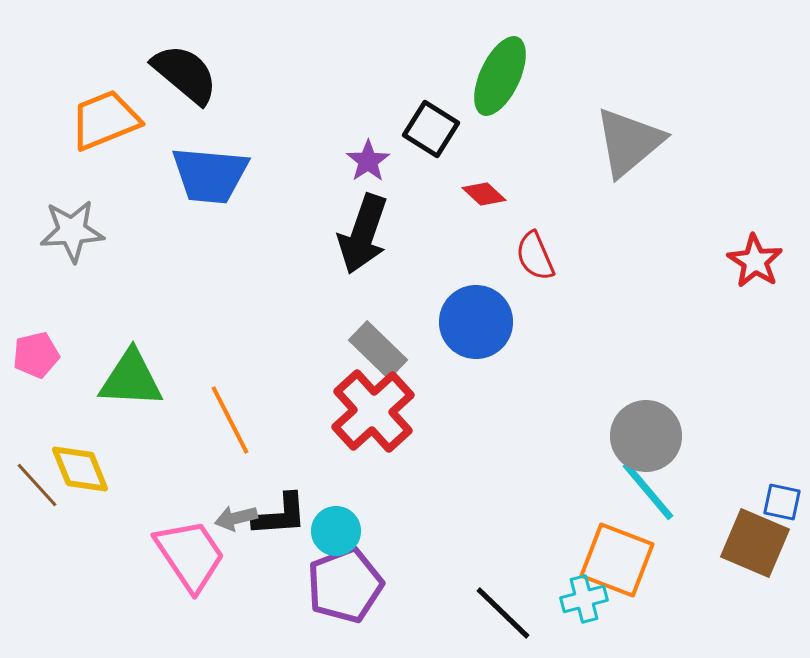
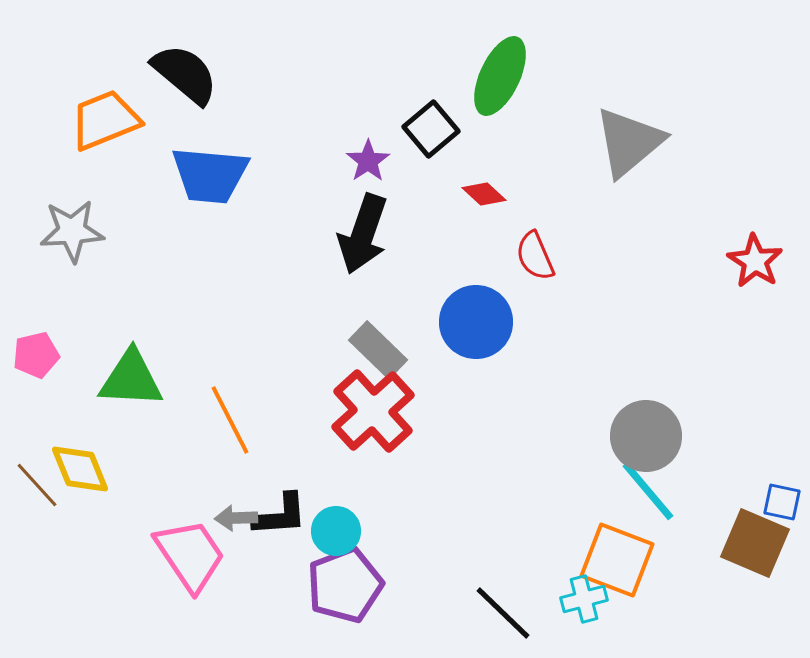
black square: rotated 18 degrees clockwise
gray arrow: rotated 12 degrees clockwise
